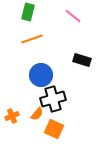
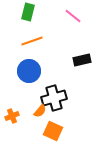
orange line: moved 2 px down
black rectangle: rotated 30 degrees counterclockwise
blue circle: moved 12 px left, 4 px up
black cross: moved 1 px right, 1 px up
orange semicircle: moved 3 px right, 3 px up
orange square: moved 1 px left, 2 px down
